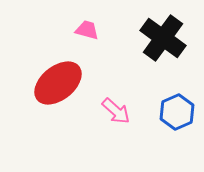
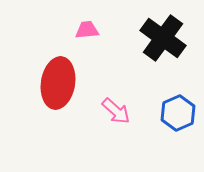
pink trapezoid: rotated 20 degrees counterclockwise
red ellipse: rotated 42 degrees counterclockwise
blue hexagon: moved 1 px right, 1 px down
